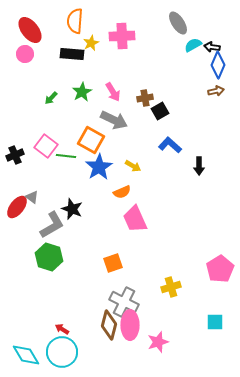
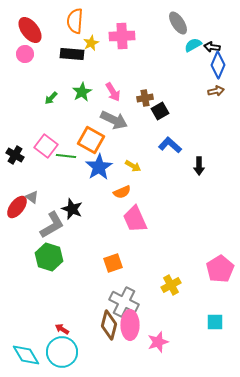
black cross at (15, 155): rotated 36 degrees counterclockwise
yellow cross at (171, 287): moved 2 px up; rotated 12 degrees counterclockwise
